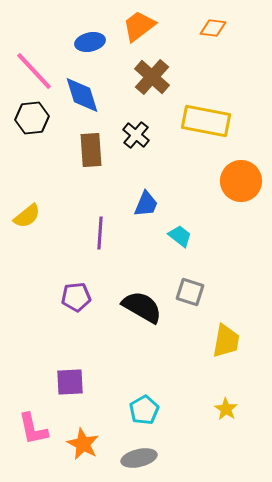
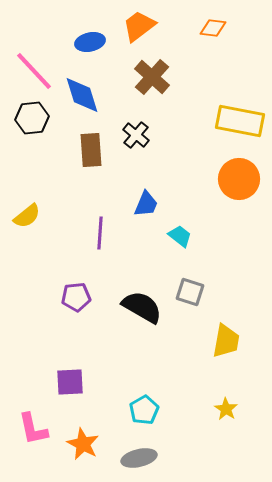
yellow rectangle: moved 34 px right
orange circle: moved 2 px left, 2 px up
